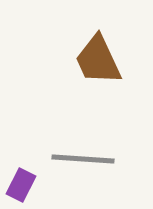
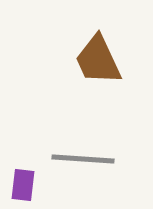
purple rectangle: moved 2 px right; rotated 20 degrees counterclockwise
